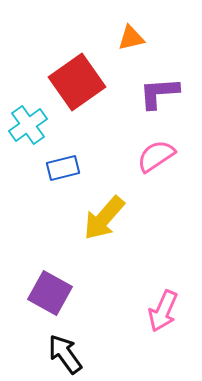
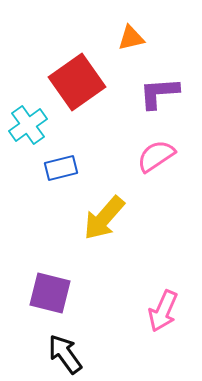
blue rectangle: moved 2 px left
purple square: rotated 15 degrees counterclockwise
